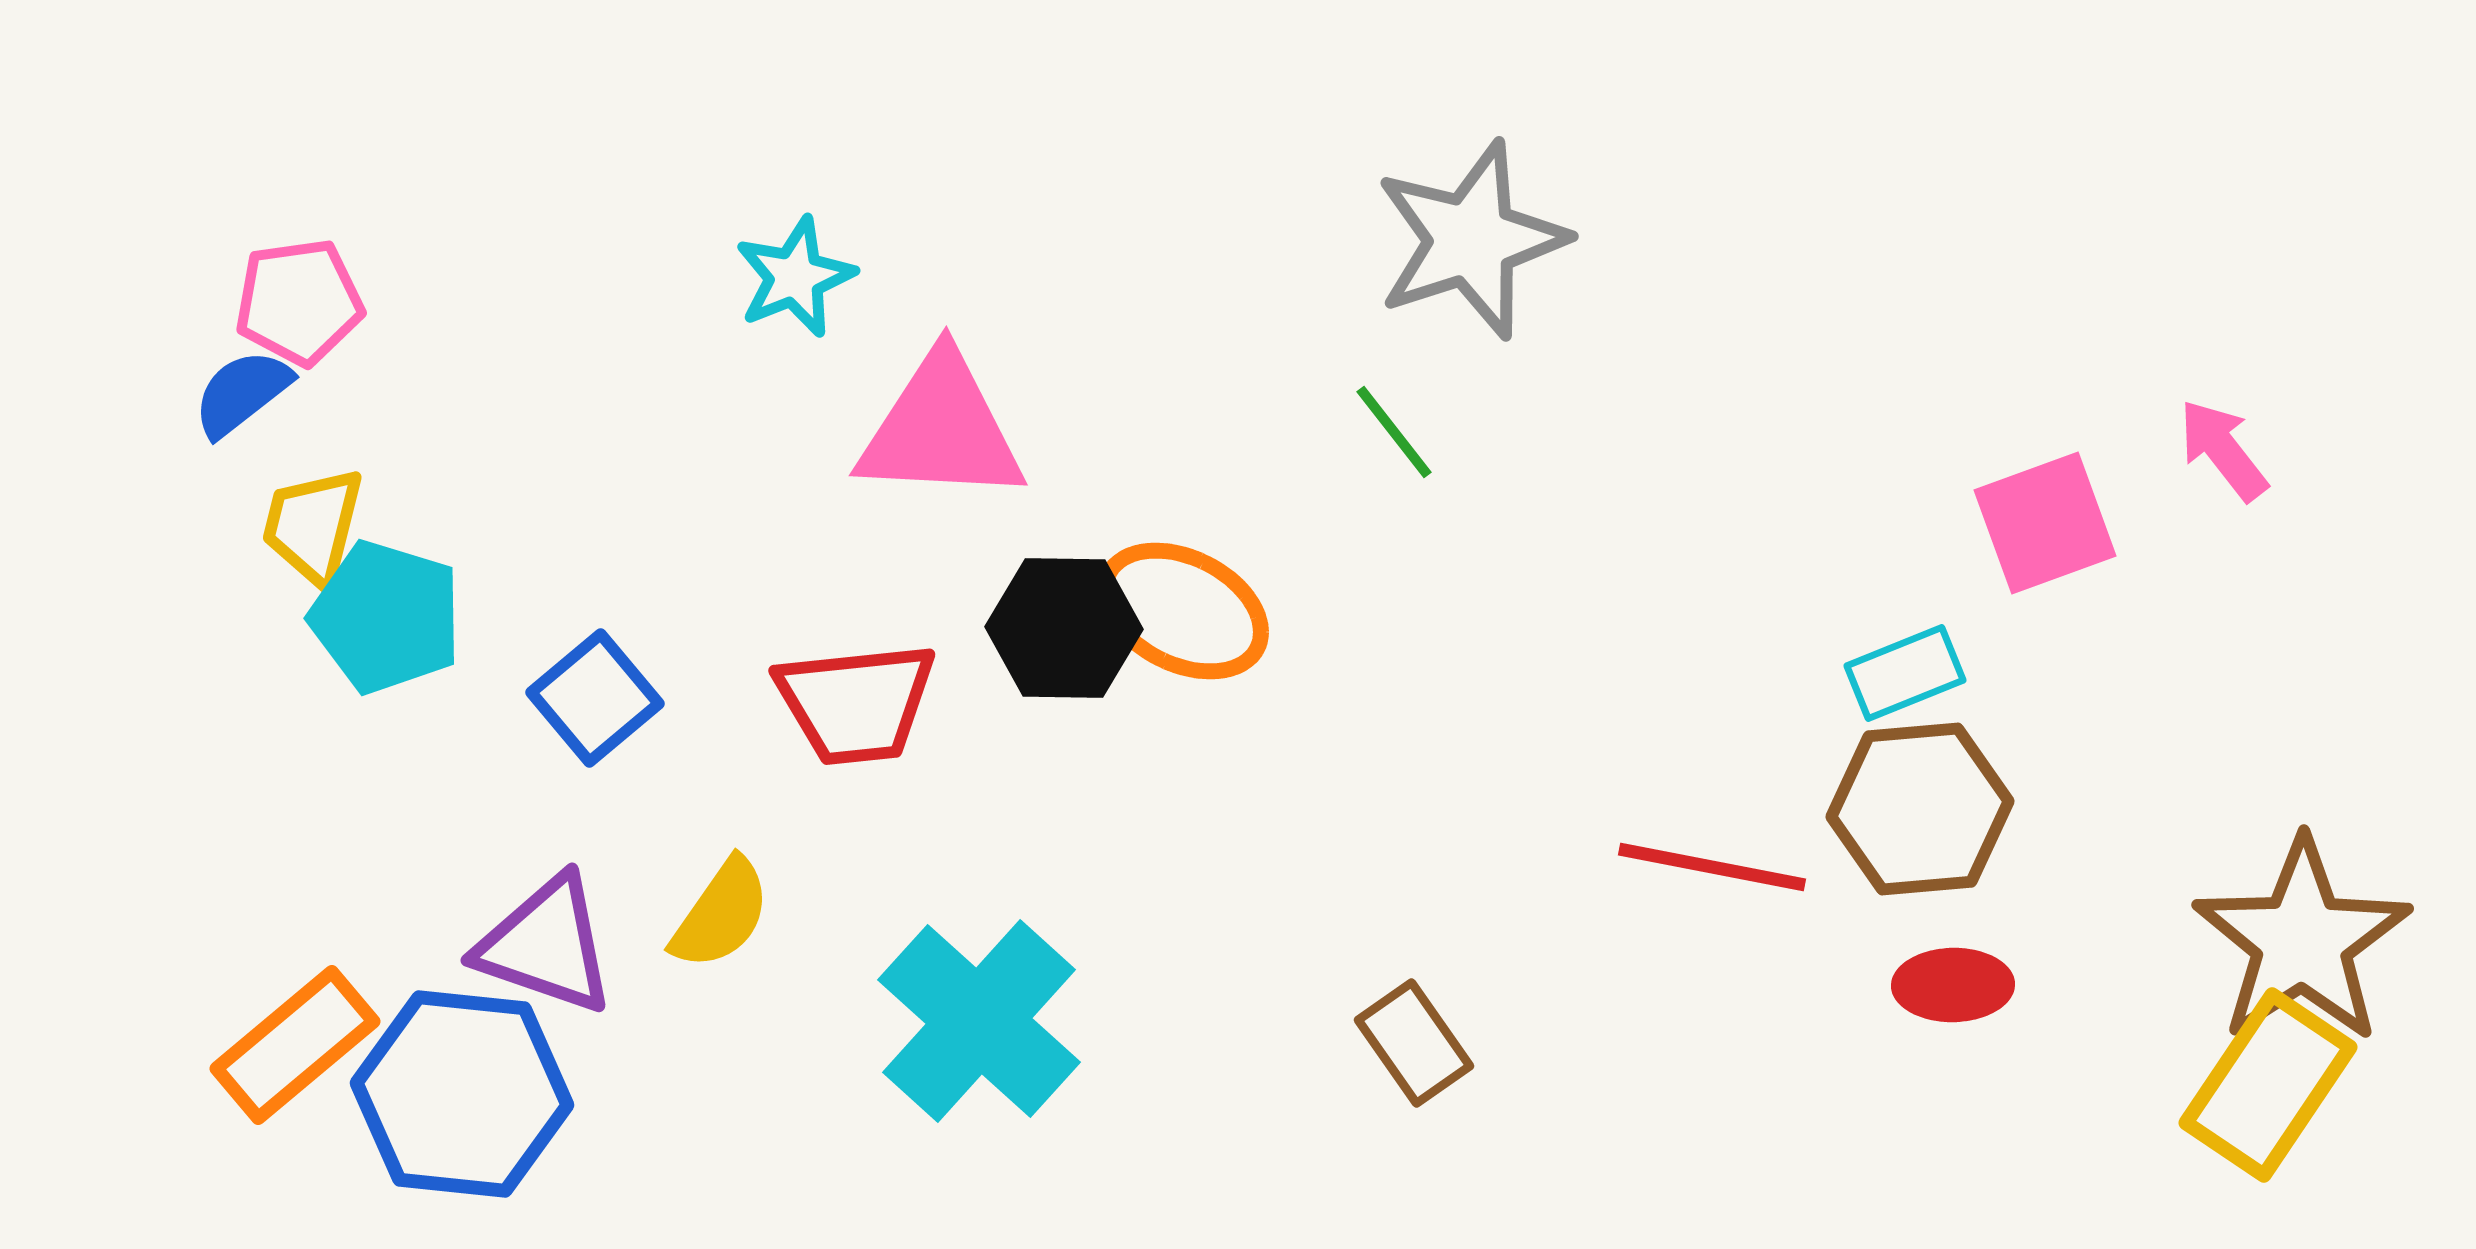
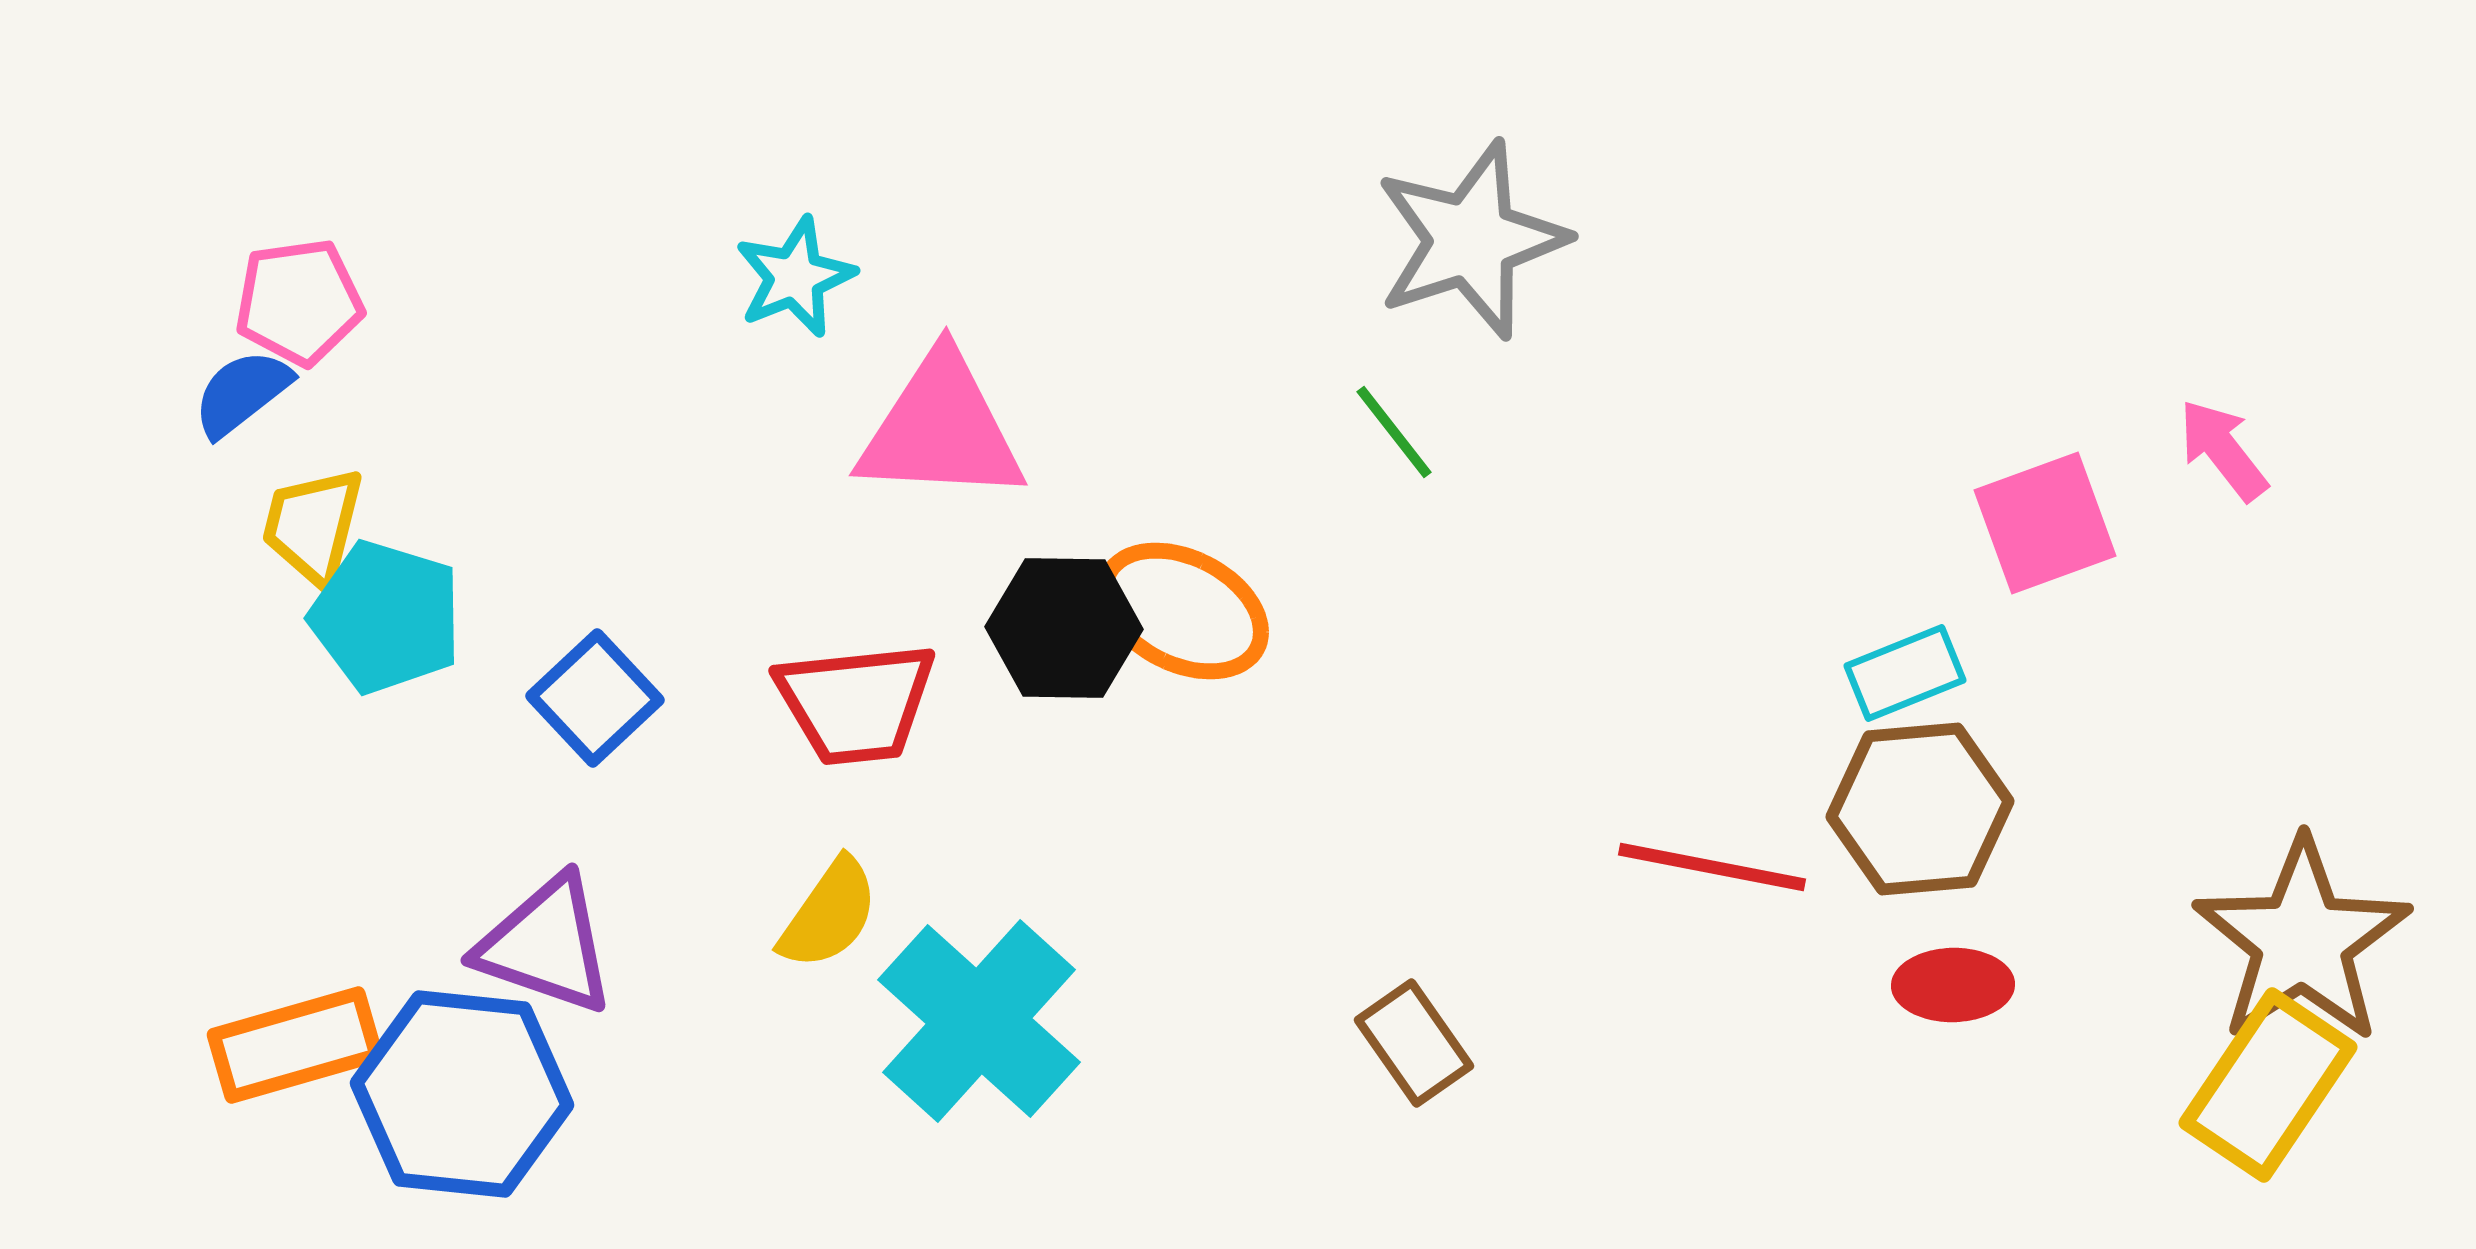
blue square: rotated 3 degrees counterclockwise
yellow semicircle: moved 108 px right
orange rectangle: rotated 24 degrees clockwise
